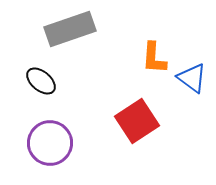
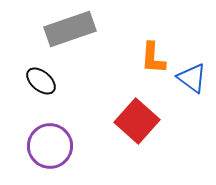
orange L-shape: moved 1 px left
red square: rotated 15 degrees counterclockwise
purple circle: moved 3 px down
